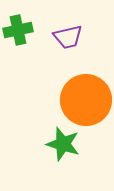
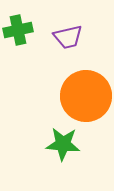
orange circle: moved 4 px up
green star: rotated 12 degrees counterclockwise
